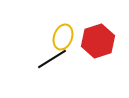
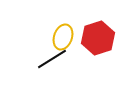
red hexagon: moved 3 px up
